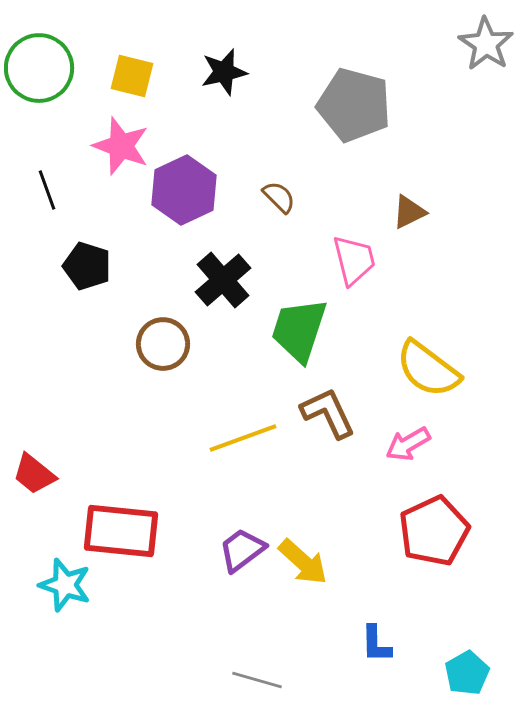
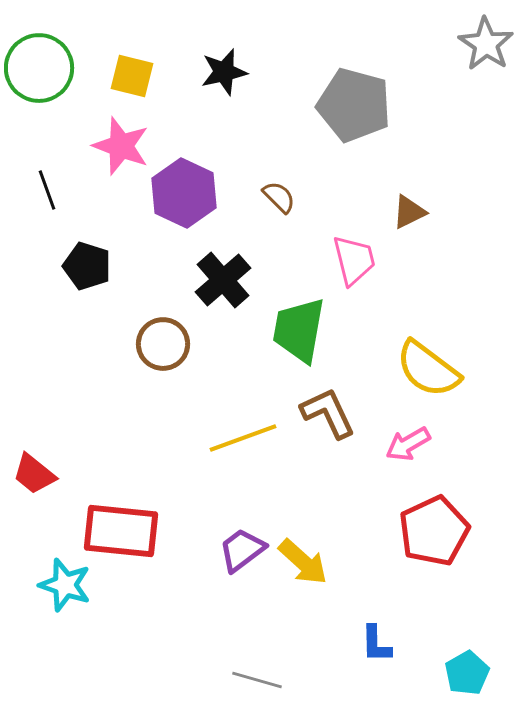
purple hexagon: moved 3 px down; rotated 10 degrees counterclockwise
green trapezoid: rotated 8 degrees counterclockwise
